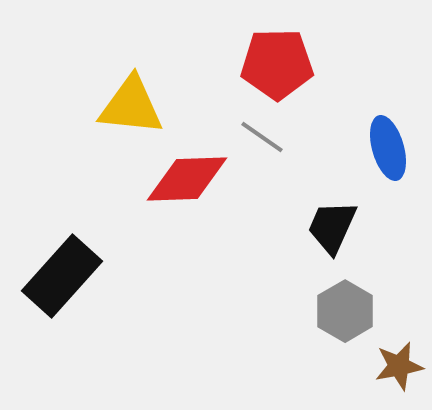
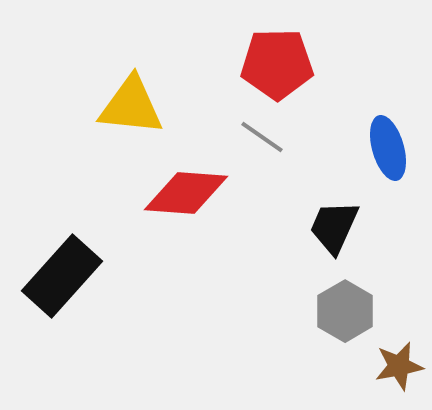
red diamond: moved 1 px left, 14 px down; rotated 6 degrees clockwise
black trapezoid: moved 2 px right
